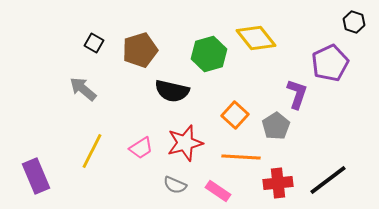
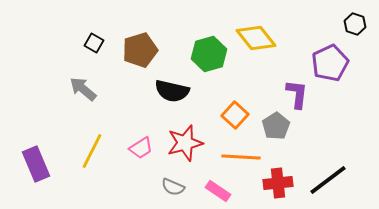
black hexagon: moved 1 px right, 2 px down
purple L-shape: rotated 12 degrees counterclockwise
purple rectangle: moved 12 px up
gray semicircle: moved 2 px left, 2 px down
